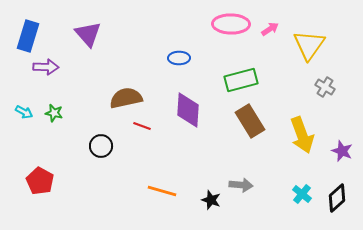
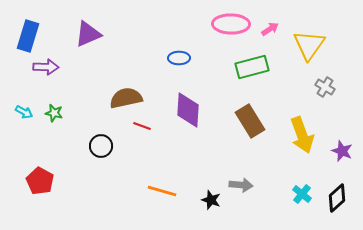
purple triangle: rotated 48 degrees clockwise
green rectangle: moved 11 px right, 13 px up
